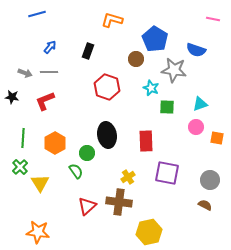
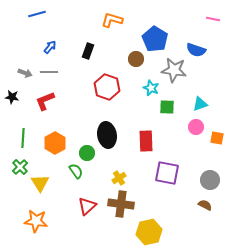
yellow cross: moved 9 px left, 1 px down
brown cross: moved 2 px right, 2 px down
orange star: moved 2 px left, 11 px up
